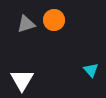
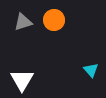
gray triangle: moved 3 px left, 2 px up
